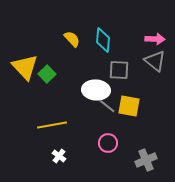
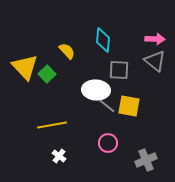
yellow semicircle: moved 5 px left, 12 px down
